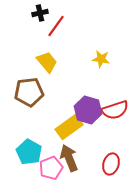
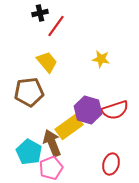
brown arrow: moved 17 px left, 15 px up
